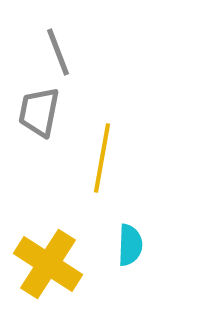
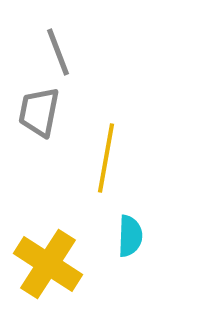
yellow line: moved 4 px right
cyan semicircle: moved 9 px up
